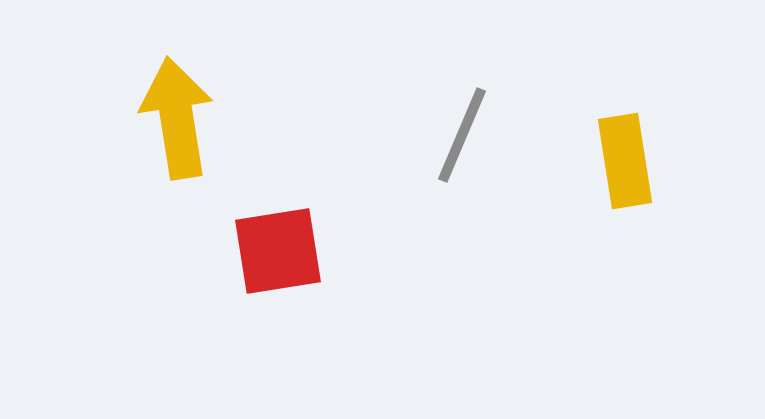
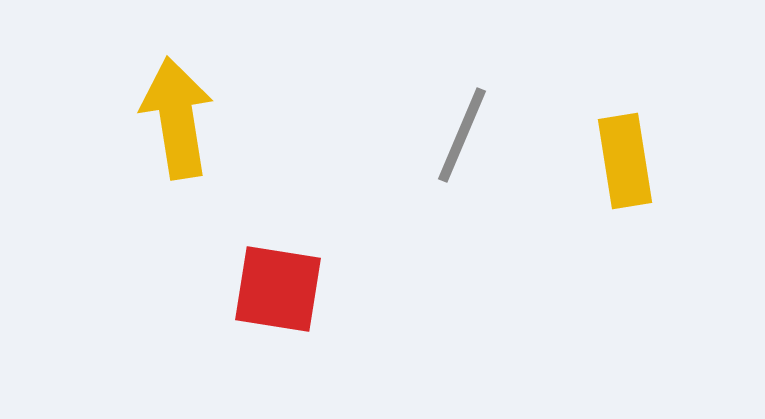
red square: moved 38 px down; rotated 18 degrees clockwise
